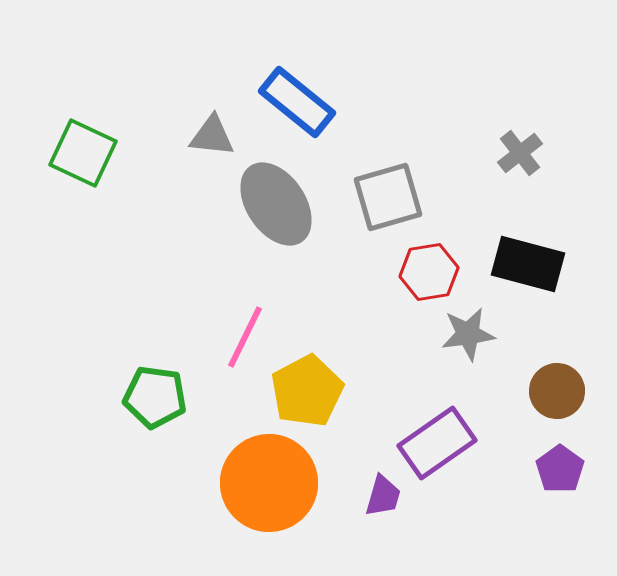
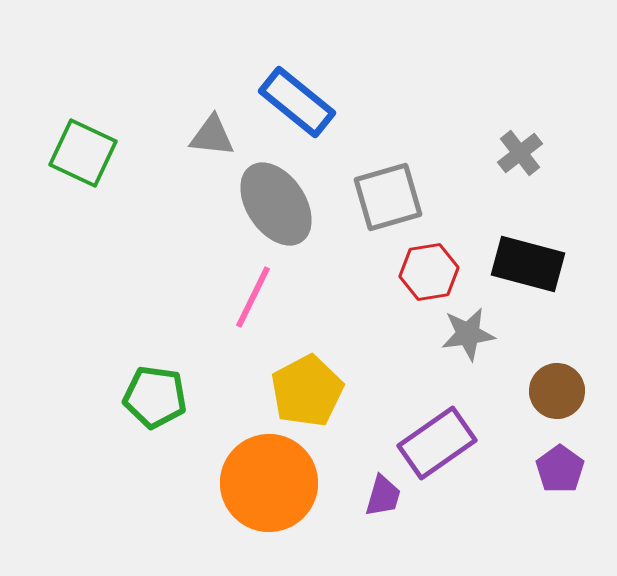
pink line: moved 8 px right, 40 px up
